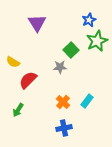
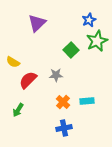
purple triangle: rotated 18 degrees clockwise
gray star: moved 4 px left, 8 px down
cyan rectangle: rotated 48 degrees clockwise
